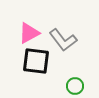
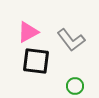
pink triangle: moved 1 px left, 1 px up
gray L-shape: moved 8 px right
